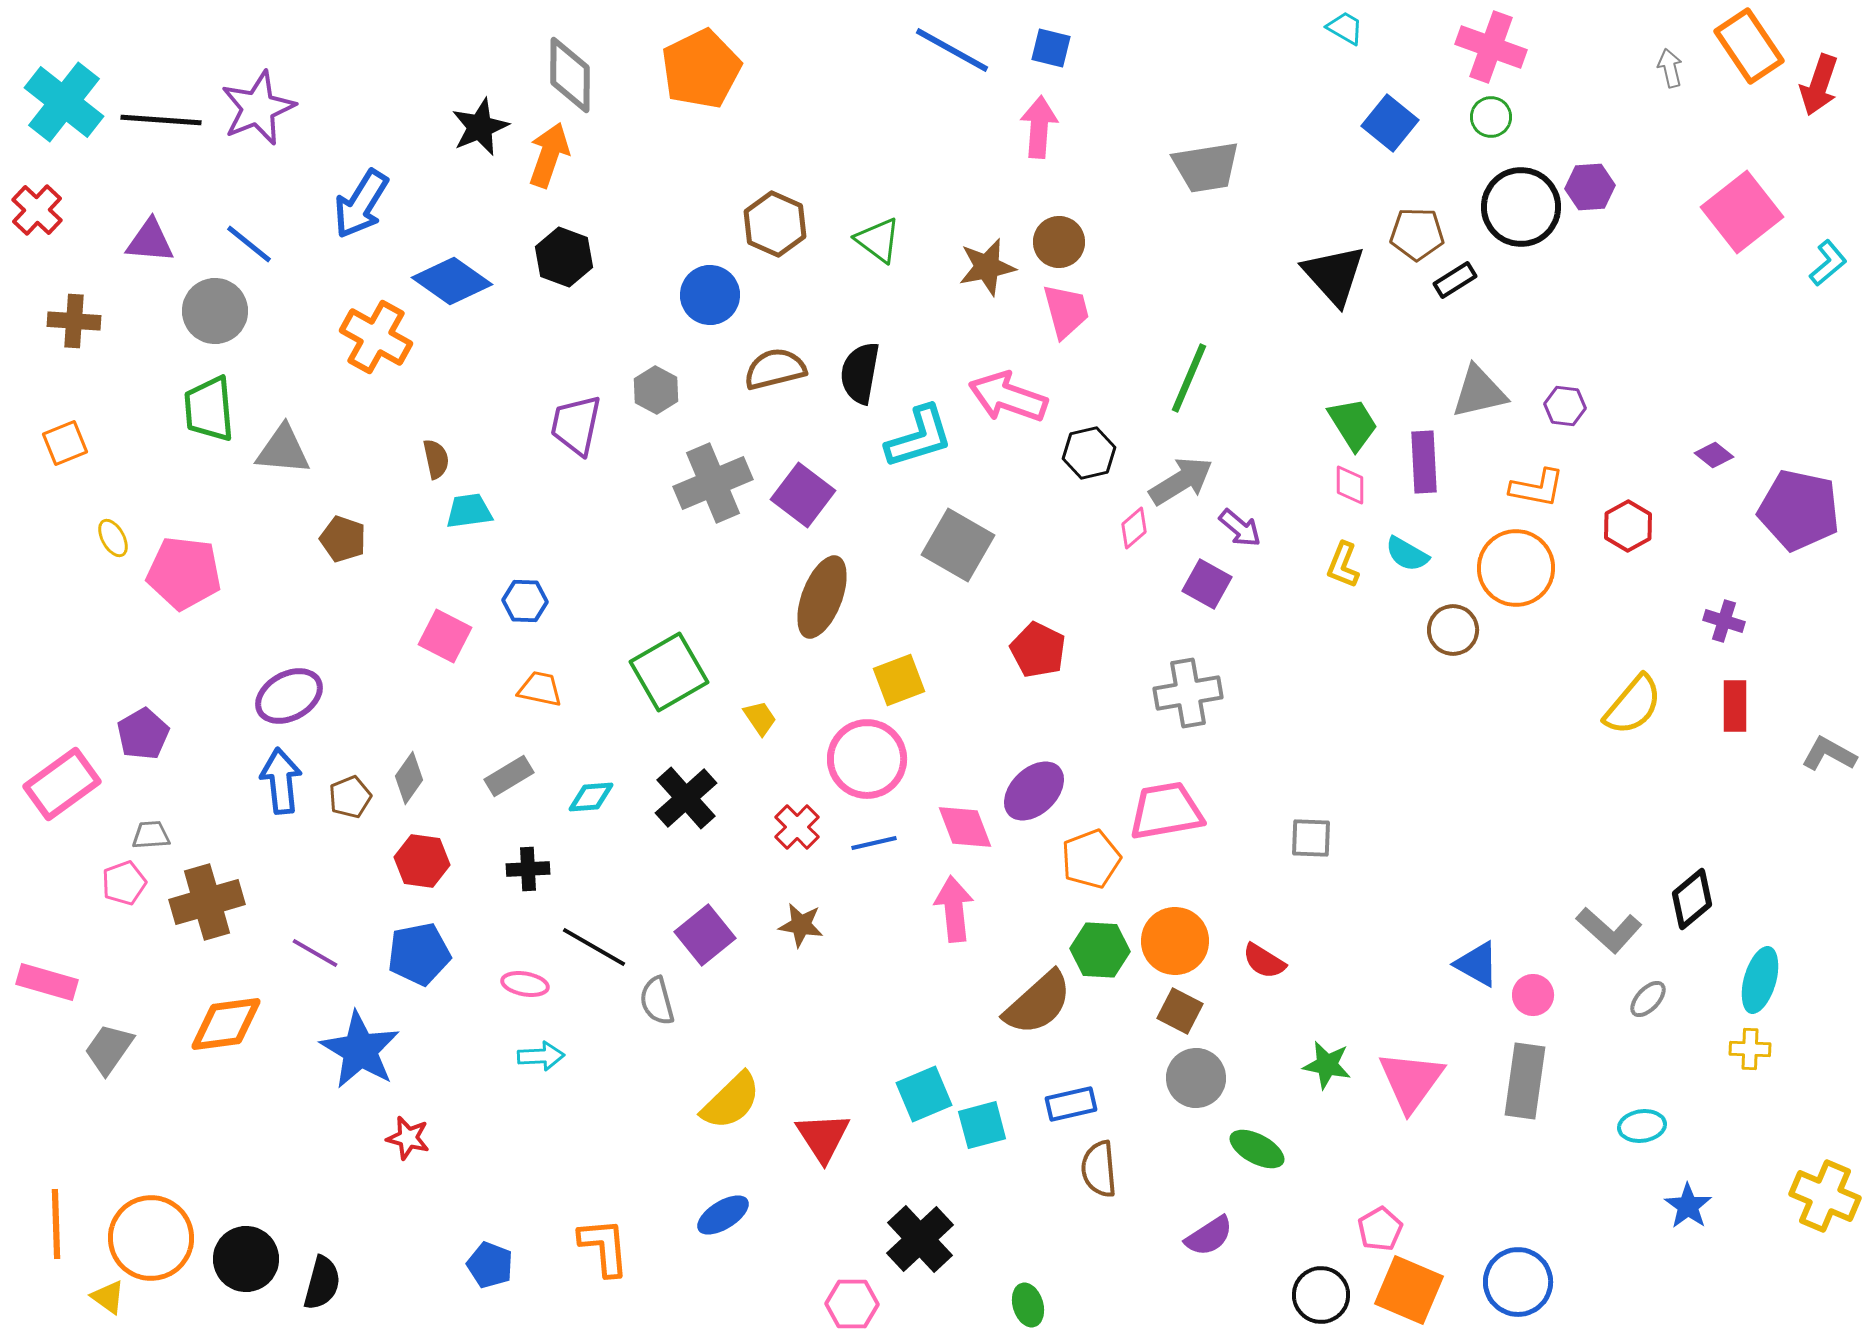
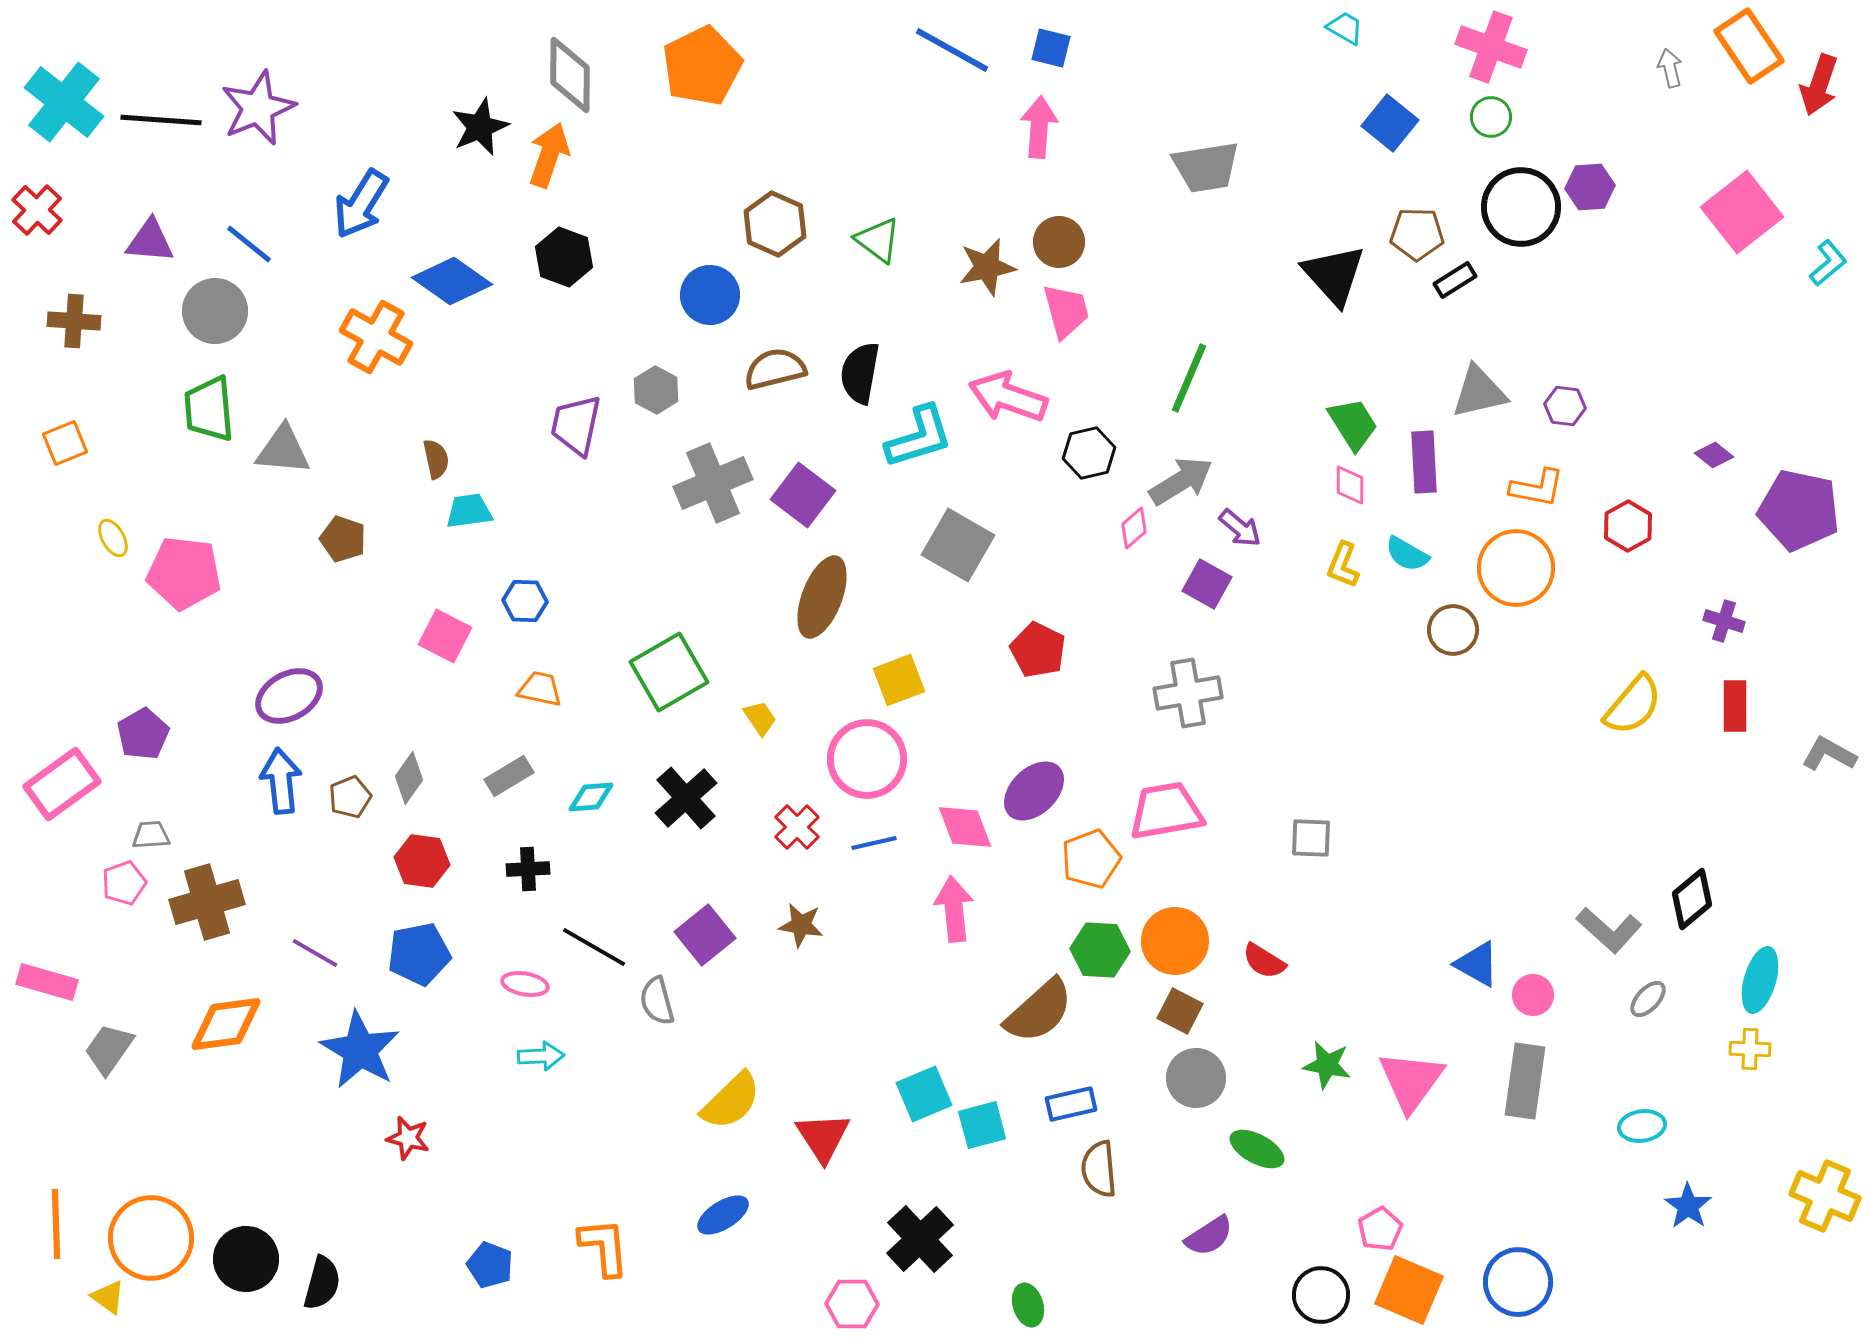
orange pentagon at (701, 69): moved 1 px right, 3 px up
brown semicircle at (1038, 1003): moved 1 px right, 8 px down
